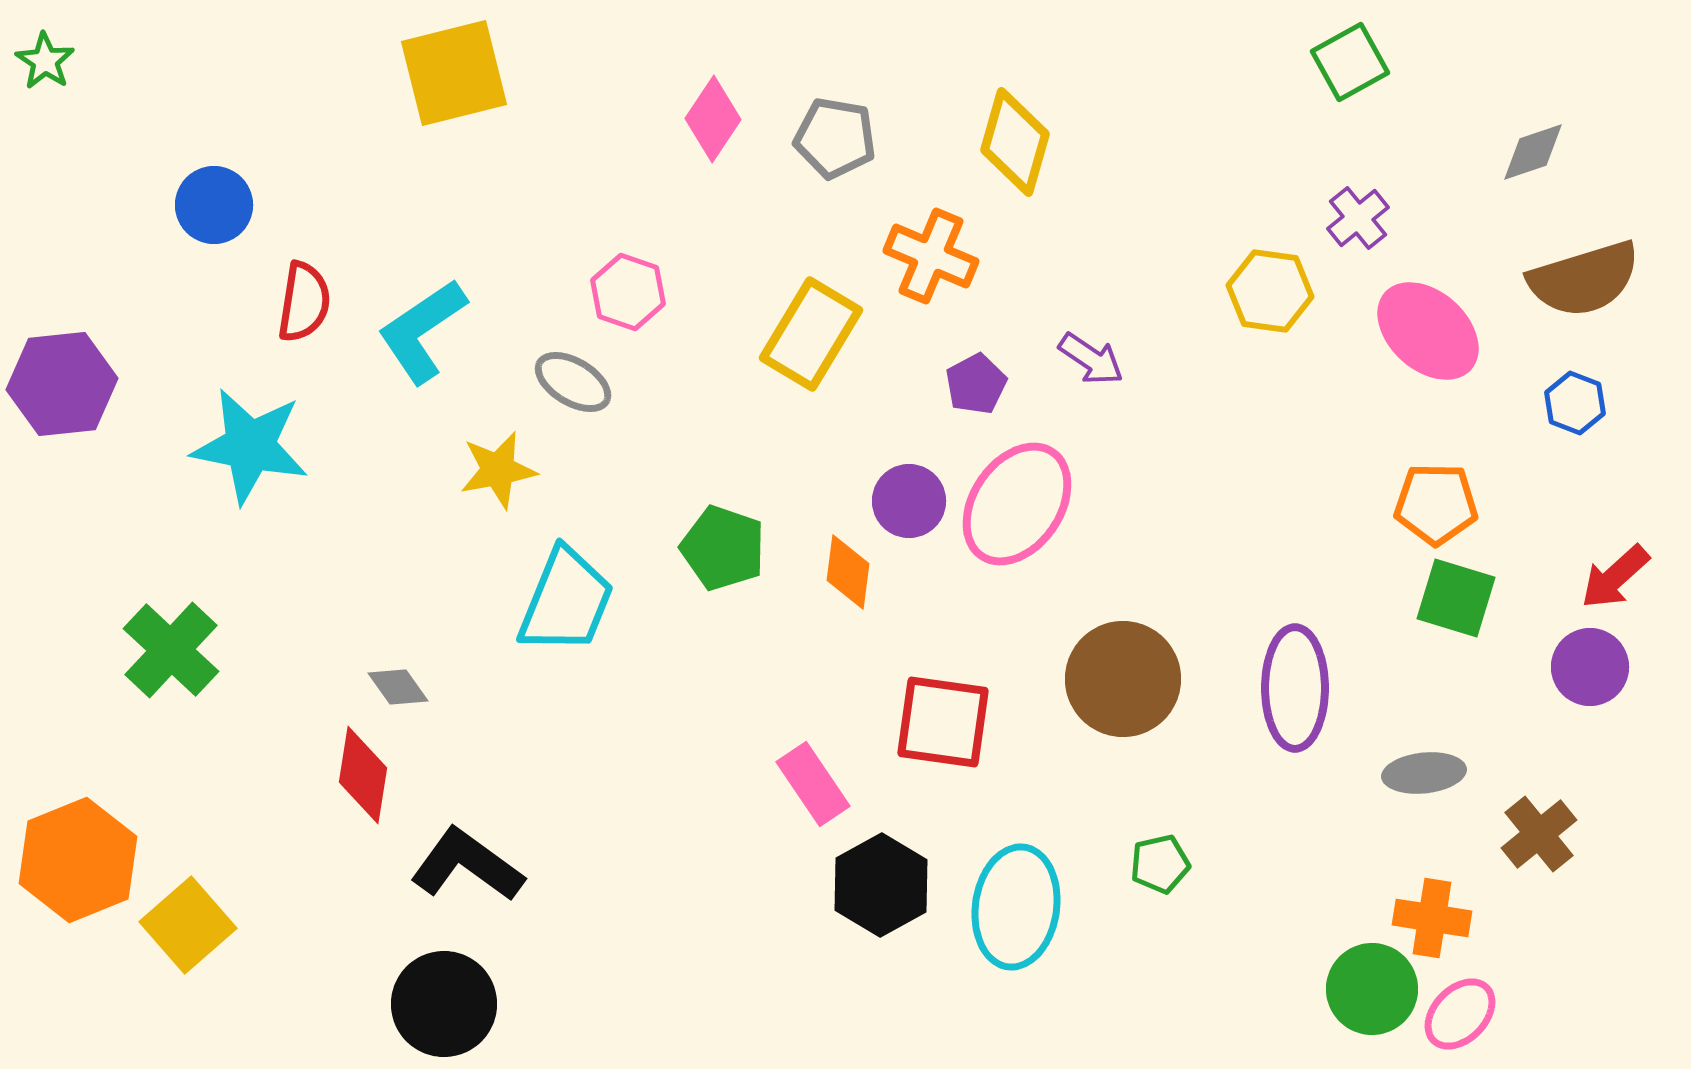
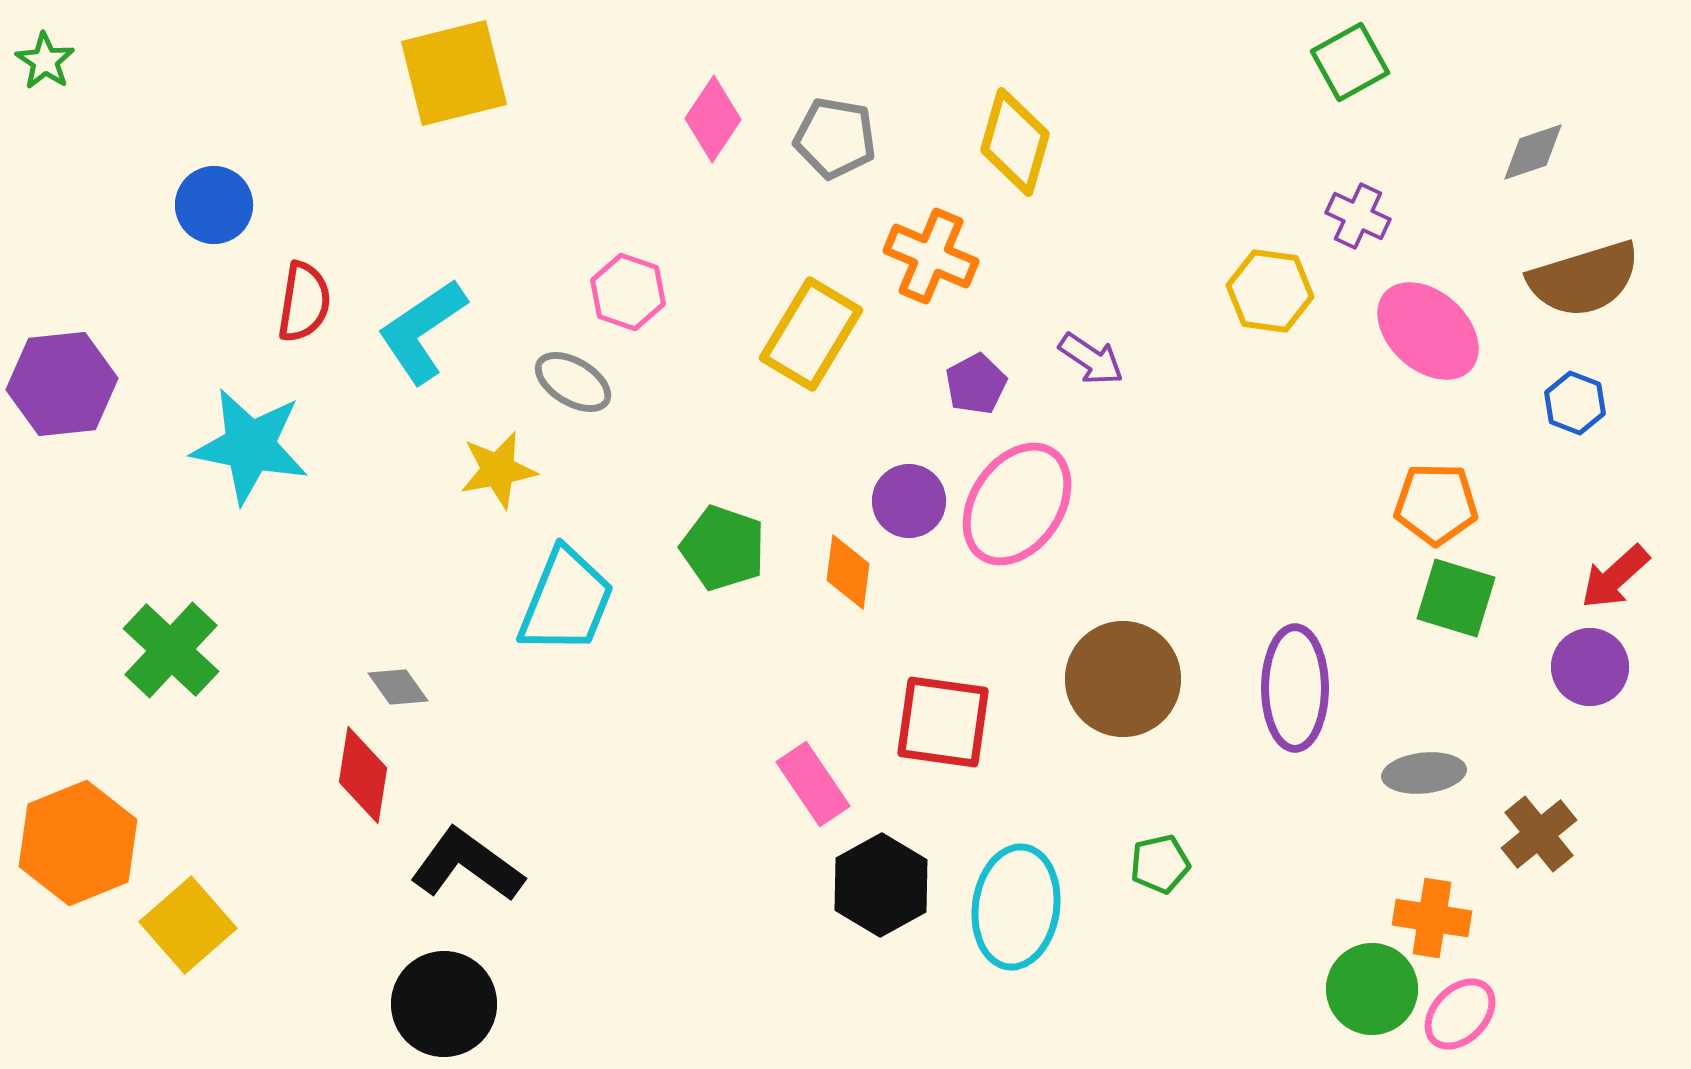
purple cross at (1358, 218): moved 2 px up; rotated 26 degrees counterclockwise
orange hexagon at (78, 860): moved 17 px up
